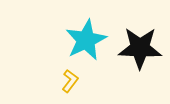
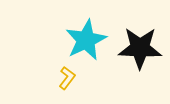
yellow L-shape: moved 3 px left, 3 px up
